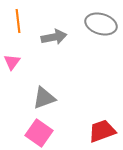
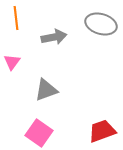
orange line: moved 2 px left, 3 px up
gray triangle: moved 2 px right, 8 px up
